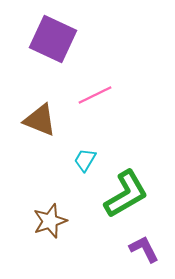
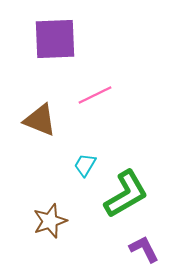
purple square: moved 2 px right; rotated 27 degrees counterclockwise
cyan trapezoid: moved 5 px down
